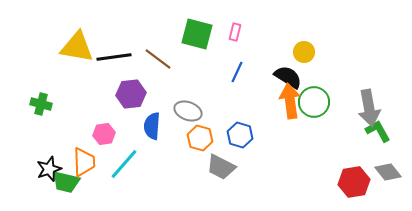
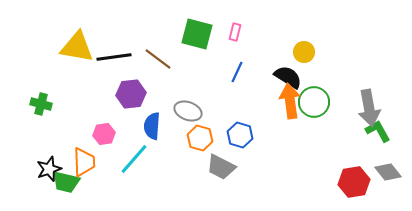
cyan line: moved 10 px right, 5 px up
